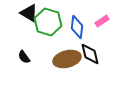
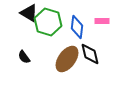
pink rectangle: rotated 32 degrees clockwise
brown ellipse: rotated 40 degrees counterclockwise
